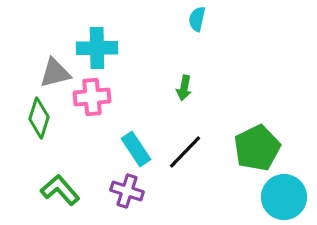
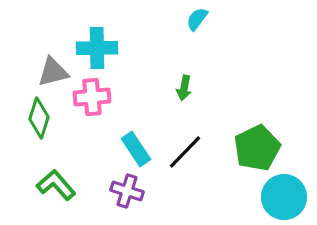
cyan semicircle: rotated 25 degrees clockwise
gray triangle: moved 2 px left, 1 px up
green L-shape: moved 4 px left, 5 px up
